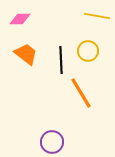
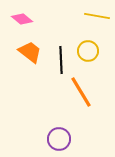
pink diamond: moved 2 px right; rotated 40 degrees clockwise
orange trapezoid: moved 4 px right, 2 px up
orange line: moved 1 px up
purple circle: moved 7 px right, 3 px up
